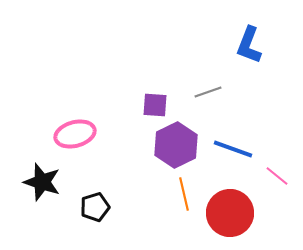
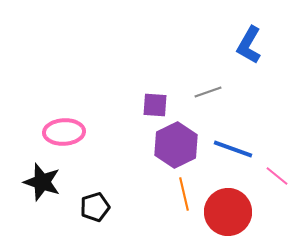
blue L-shape: rotated 9 degrees clockwise
pink ellipse: moved 11 px left, 2 px up; rotated 12 degrees clockwise
red circle: moved 2 px left, 1 px up
